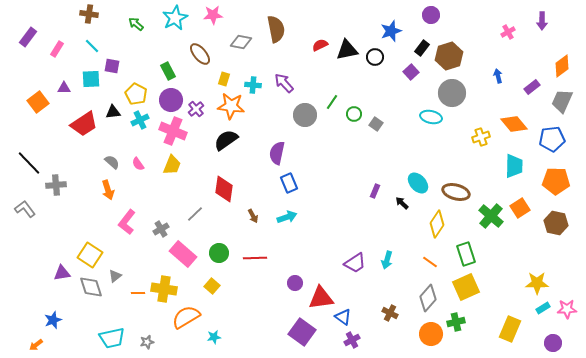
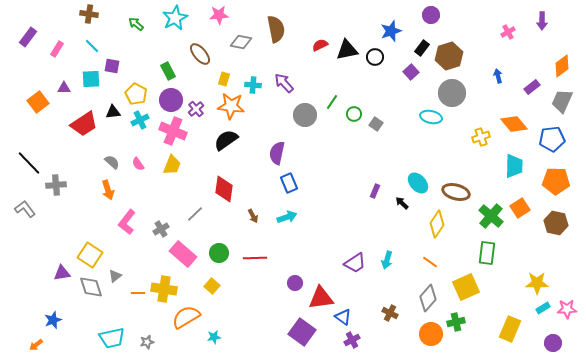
pink star at (213, 15): moved 6 px right
green rectangle at (466, 254): moved 21 px right, 1 px up; rotated 25 degrees clockwise
